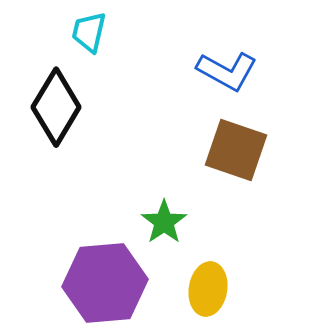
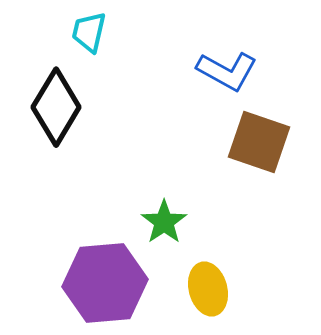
brown square: moved 23 px right, 8 px up
yellow ellipse: rotated 24 degrees counterclockwise
